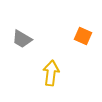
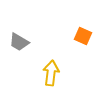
gray trapezoid: moved 3 px left, 3 px down
